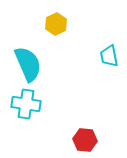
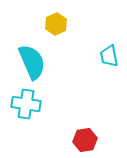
cyan semicircle: moved 4 px right, 2 px up
red hexagon: rotated 15 degrees counterclockwise
